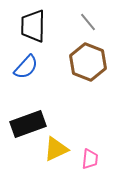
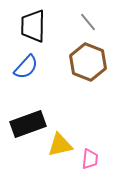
yellow triangle: moved 4 px right, 4 px up; rotated 12 degrees clockwise
